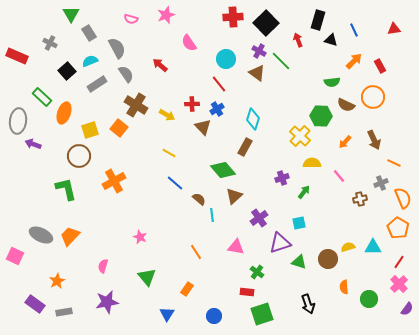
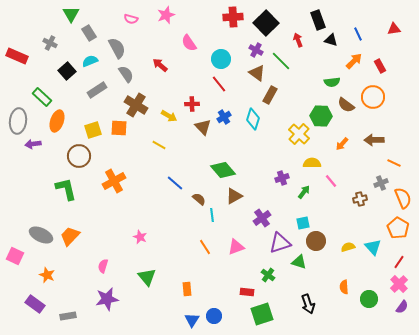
black rectangle at (318, 20): rotated 36 degrees counterclockwise
blue line at (354, 30): moved 4 px right, 4 px down
purple cross at (259, 51): moved 3 px left, 1 px up
cyan circle at (226, 59): moved 5 px left
gray rectangle at (97, 84): moved 6 px down
brown semicircle at (346, 105): rotated 12 degrees clockwise
blue cross at (217, 109): moved 7 px right, 8 px down
orange ellipse at (64, 113): moved 7 px left, 8 px down
yellow arrow at (167, 115): moved 2 px right, 1 px down
orange square at (119, 128): rotated 36 degrees counterclockwise
yellow square at (90, 130): moved 3 px right
yellow cross at (300, 136): moved 1 px left, 2 px up
brown arrow at (374, 140): rotated 114 degrees clockwise
orange arrow at (345, 142): moved 3 px left, 2 px down
purple arrow at (33, 144): rotated 28 degrees counterclockwise
brown rectangle at (245, 147): moved 25 px right, 52 px up
yellow line at (169, 153): moved 10 px left, 8 px up
pink line at (339, 176): moved 8 px left, 5 px down
brown triangle at (234, 196): rotated 12 degrees clockwise
purple cross at (259, 218): moved 3 px right
cyan square at (299, 223): moved 4 px right
pink triangle at (236, 247): rotated 30 degrees counterclockwise
cyan triangle at (373, 247): rotated 48 degrees clockwise
orange line at (196, 252): moved 9 px right, 5 px up
brown circle at (328, 259): moved 12 px left, 18 px up
green cross at (257, 272): moved 11 px right, 3 px down
orange star at (57, 281): moved 10 px left, 6 px up; rotated 21 degrees counterclockwise
orange rectangle at (187, 289): rotated 40 degrees counterclockwise
purple star at (107, 302): moved 3 px up
purple semicircle at (407, 309): moved 5 px left, 2 px up
gray rectangle at (64, 312): moved 4 px right, 4 px down
blue triangle at (167, 314): moved 25 px right, 6 px down
